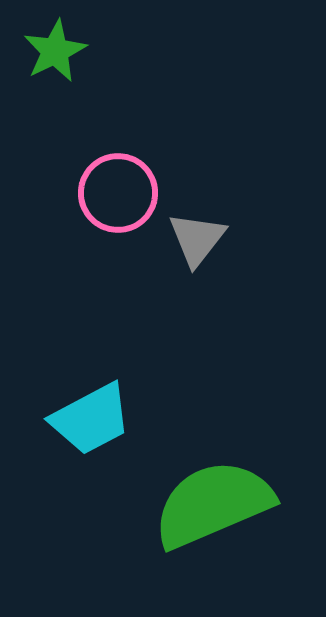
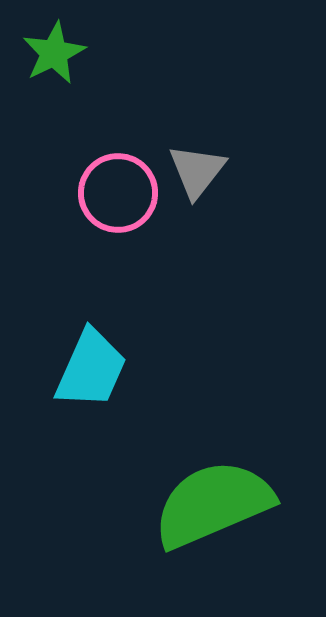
green star: moved 1 px left, 2 px down
gray triangle: moved 68 px up
cyan trapezoid: moved 50 px up; rotated 38 degrees counterclockwise
